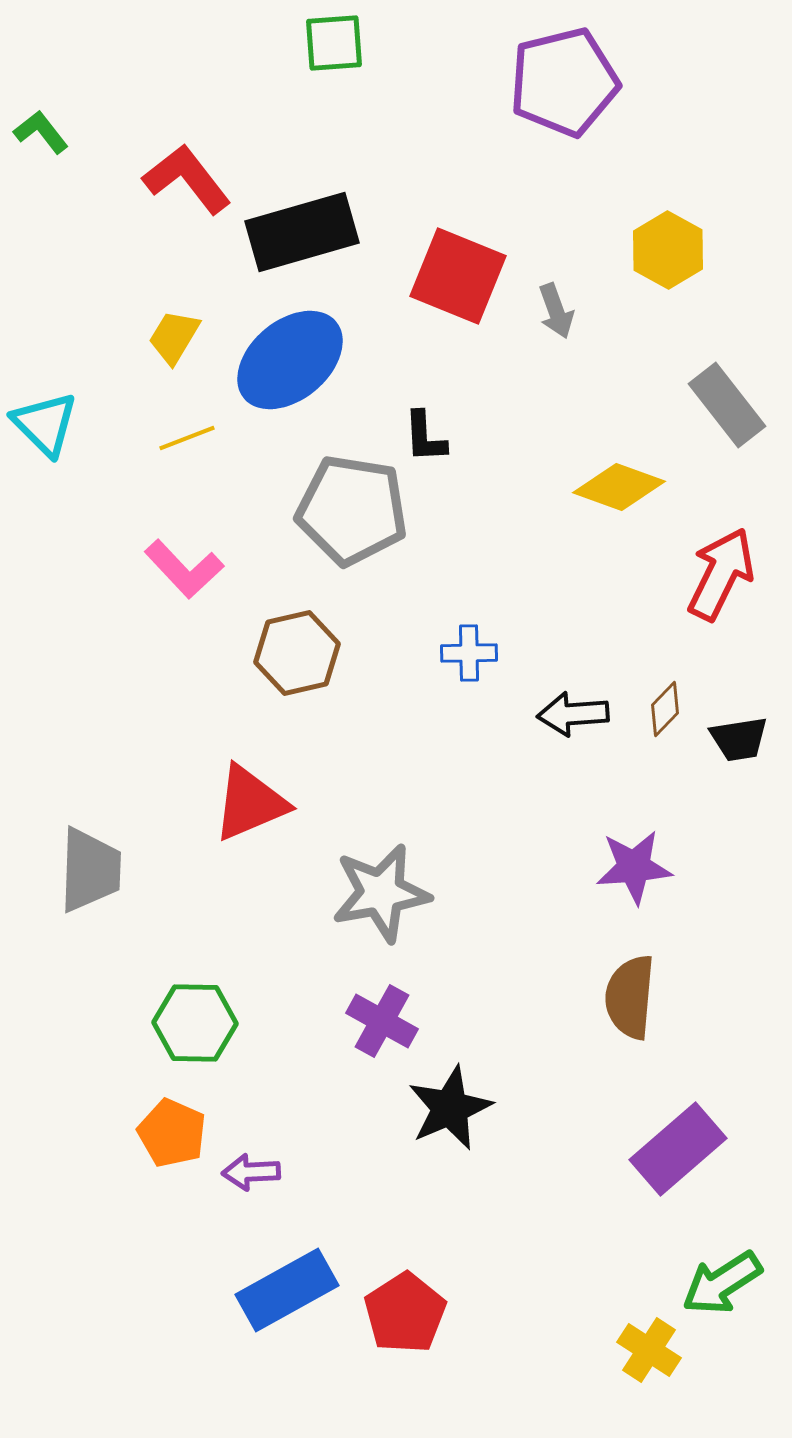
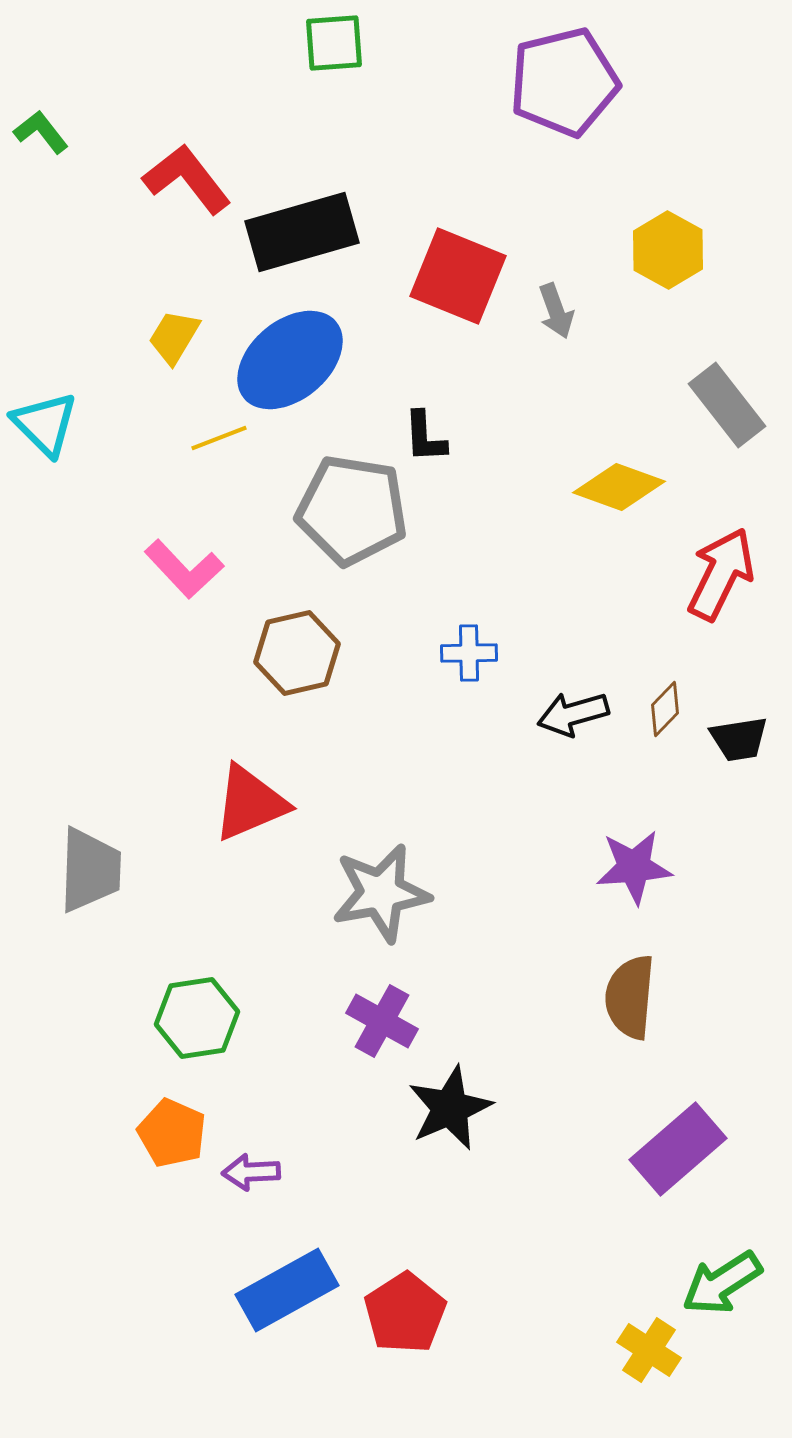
yellow line: moved 32 px right
black arrow: rotated 12 degrees counterclockwise
green hexagon: moved 2 px right, 5 px up; rotated 10 degrees counterclockwise
